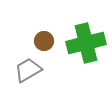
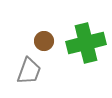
gray trapezoid: moved 1 px right, 1 px down; rotated 140 degrees clockwise
